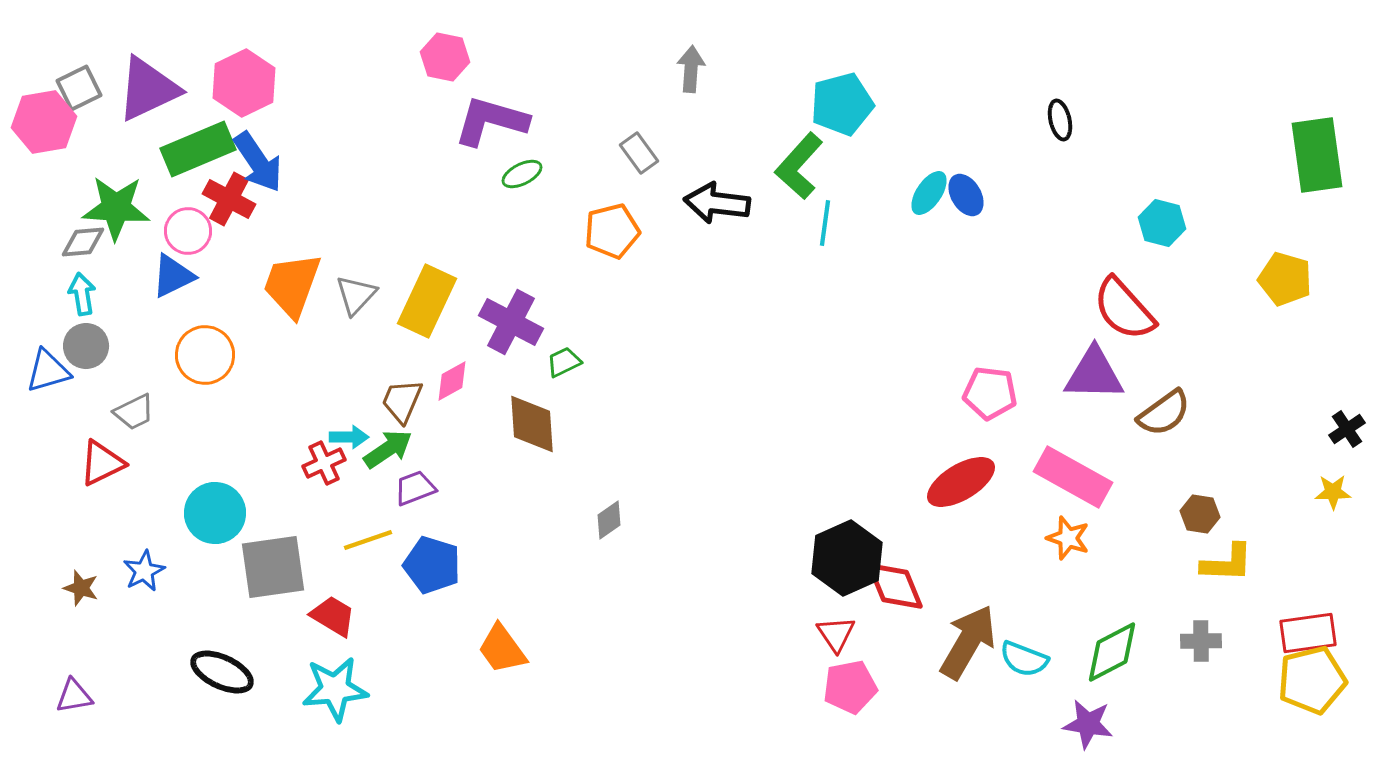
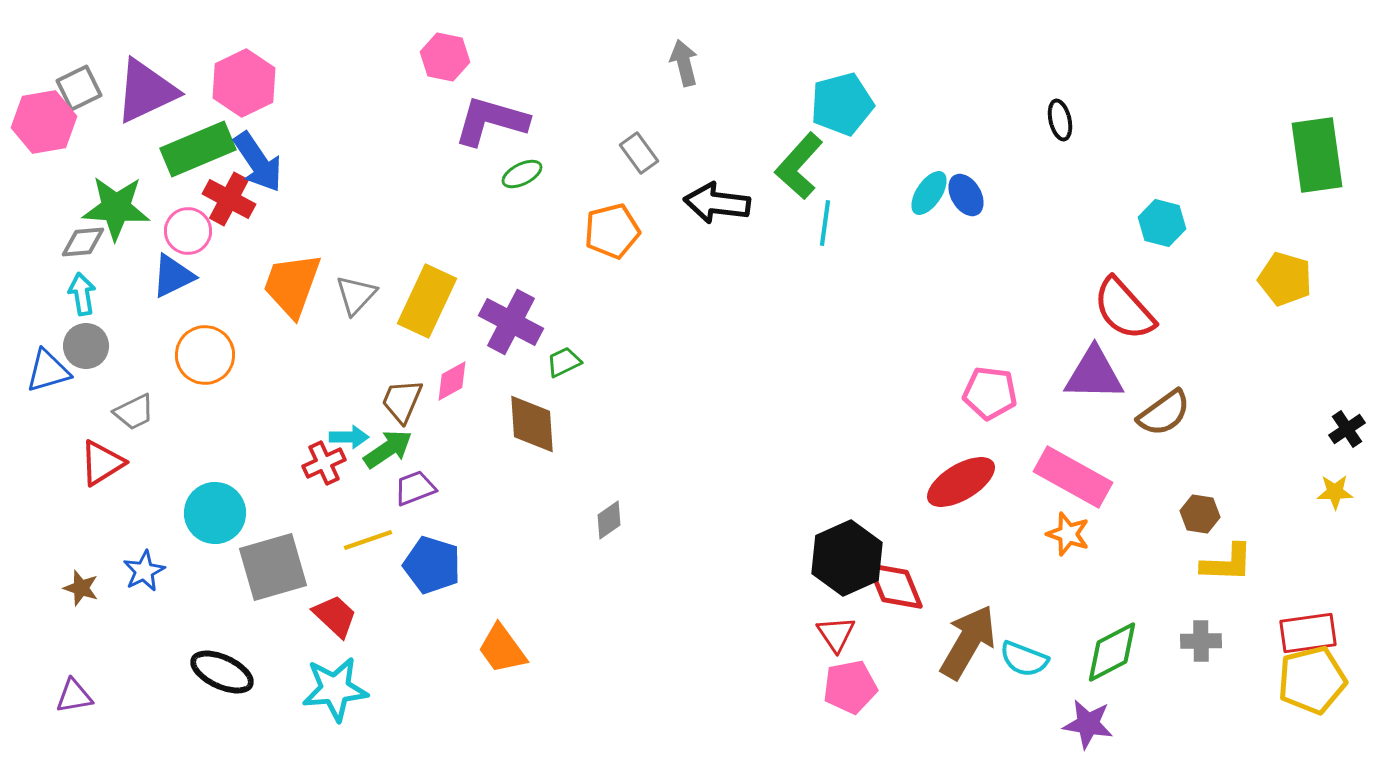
gray arrow at (691, 69): moved 7 px left, 6 px up; rotated 18 degrees counterclockwise
purple triangle at (148, 89): moved 2 px left, 2 px down
red triangle at (102, 463): rotated 6 degrees counterclockwise
yellow star at (1333, 492): moved 2 px right
orange star at (1068, 538): moved 4 px up
gray square at (273, 567): rotated 8 degrees counterclockwise
red trapezoid at (333, 616): moved 2 px right; rotated 12 degrees clockwise
